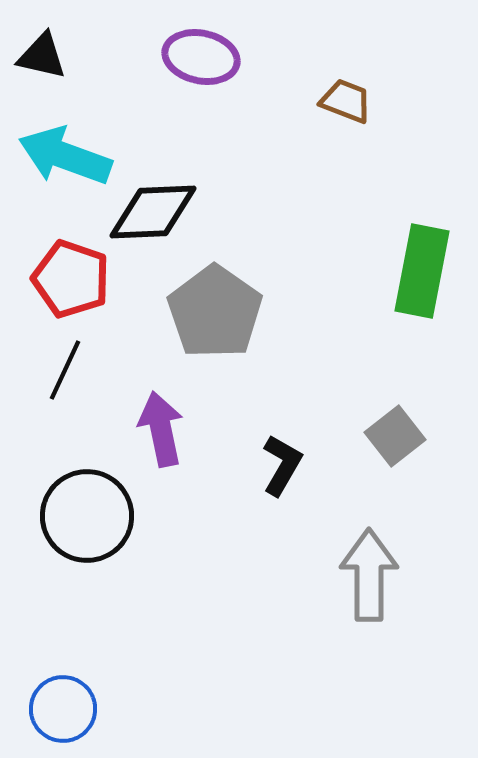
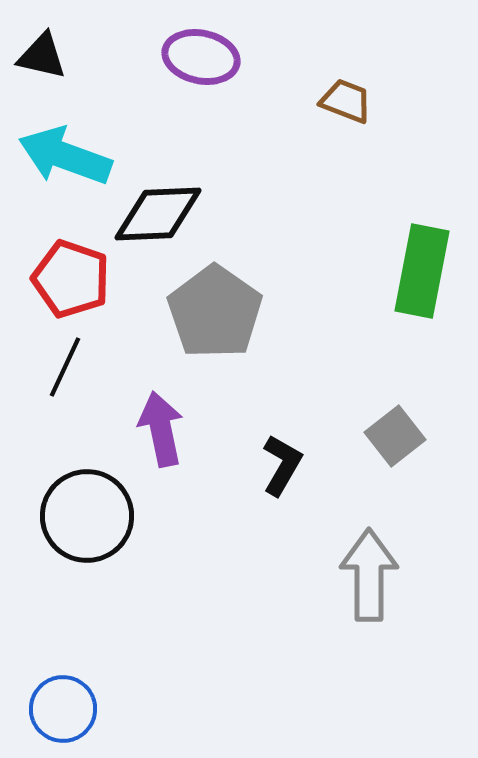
black diamond: moved 5 px right, 2 px down
black line: moved 3 px up
